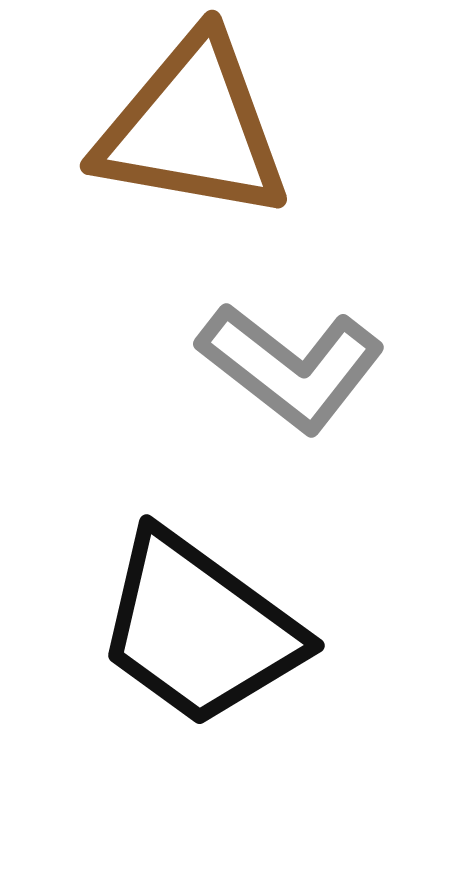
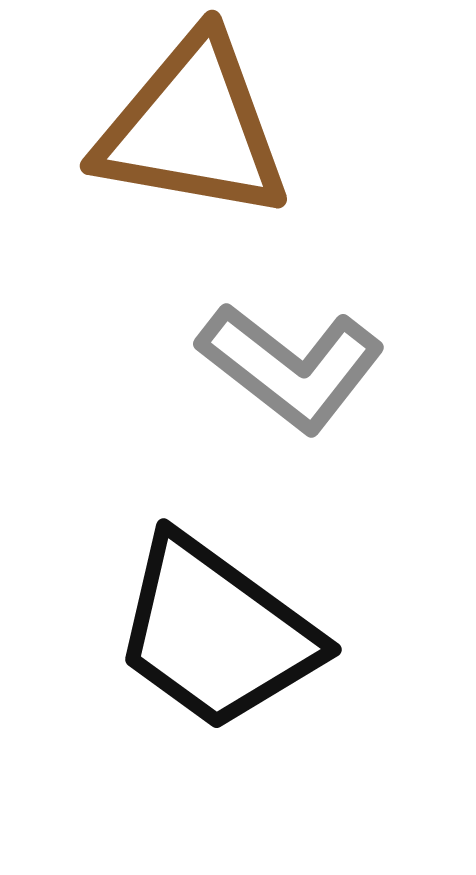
black trapezoid: moved 17 px right, 4 px down
